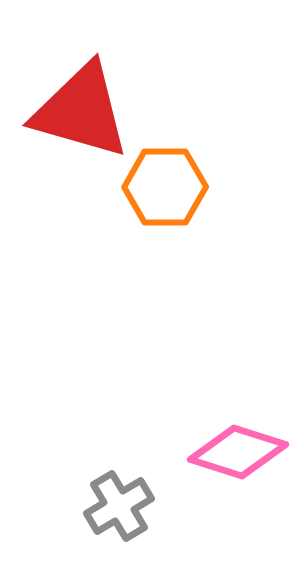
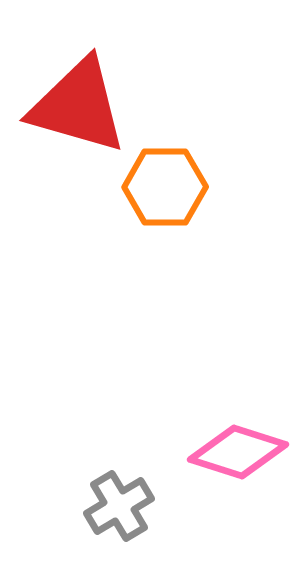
red triangle: moved 3 px left, 5 px up
